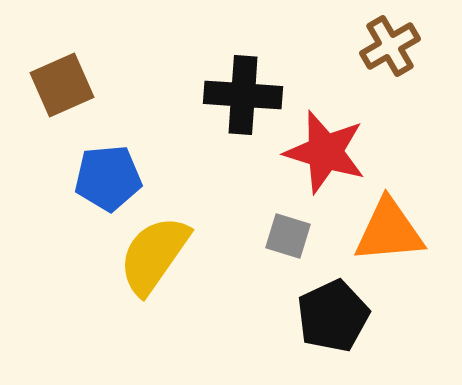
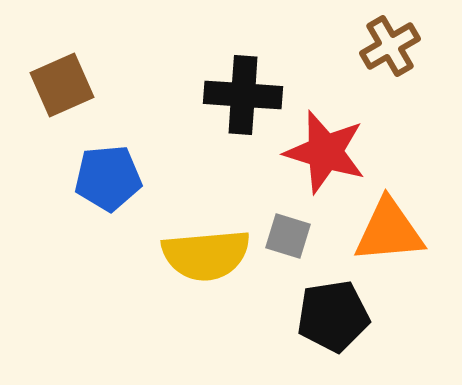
yellow semicircle: moved 52 px right; rotated 130 degrees counterclockwise
black pentagon: rotated 16 degrees clockwise
